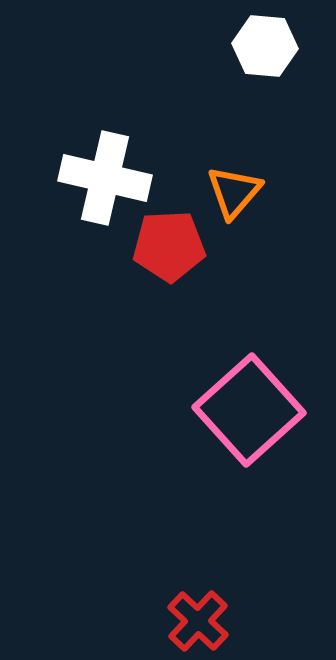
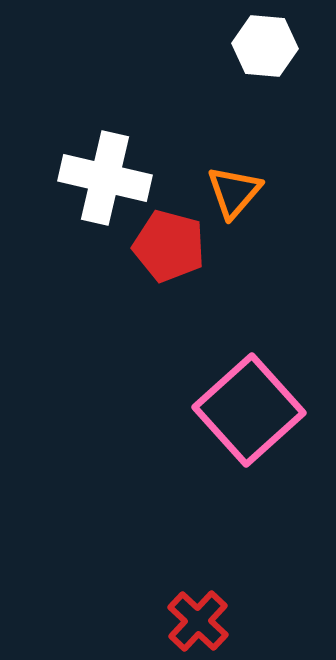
red pentagon: rotated 18 degrees clockwise
